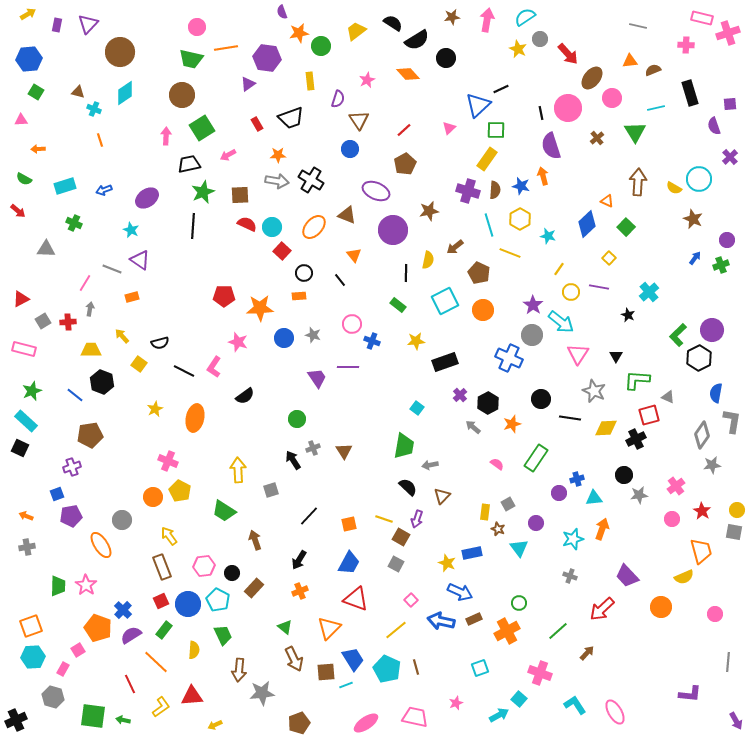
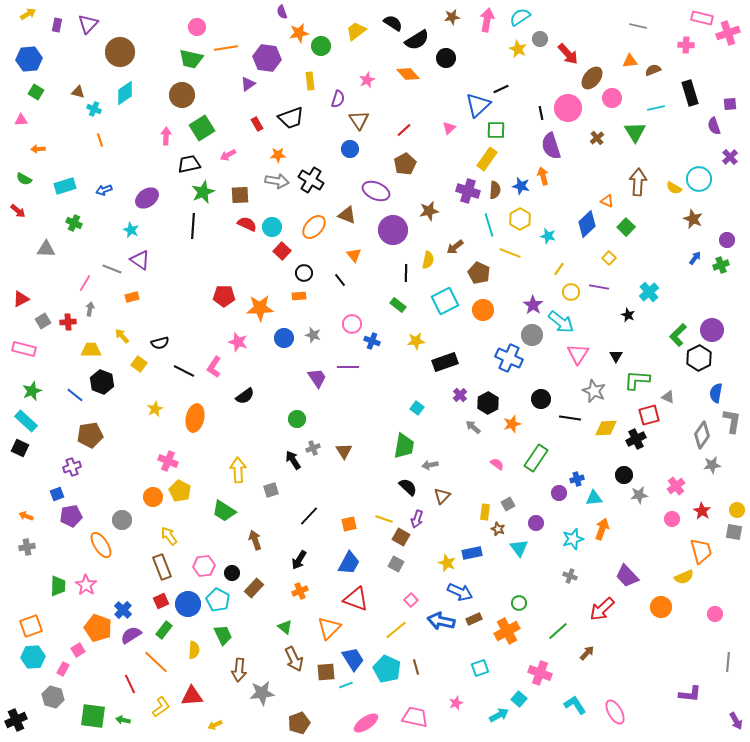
cyan semicircle at (525, 17): moved 5 px left
